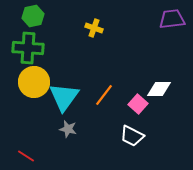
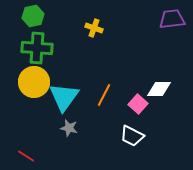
green cross: moved 9 px right
orange line: rotated 10 degrees counterclockwise
gray star: moved 1 px right, 1 px up
